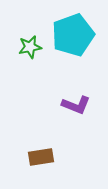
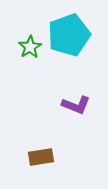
cyan pentagon: moved 4 px left
green star: rotated 20 degrees counterclockwise
